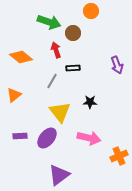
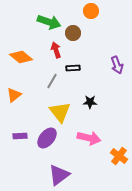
orange cross: rotated 30 degrees counterclockwise
